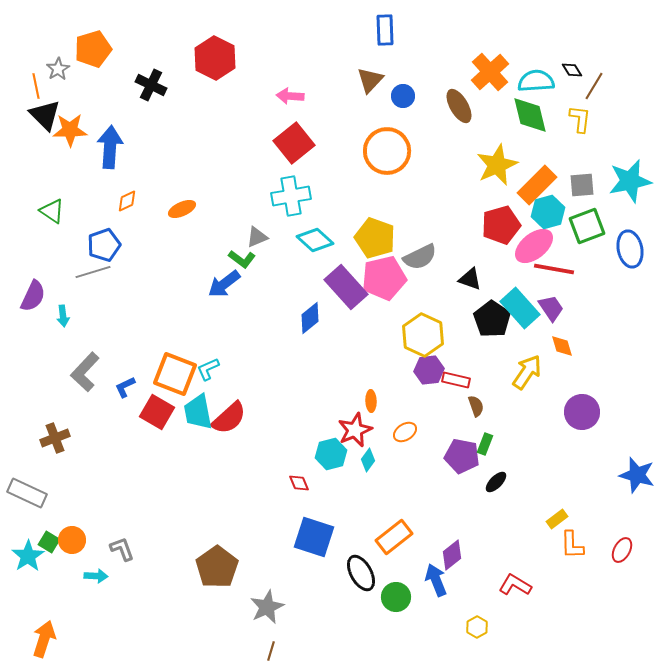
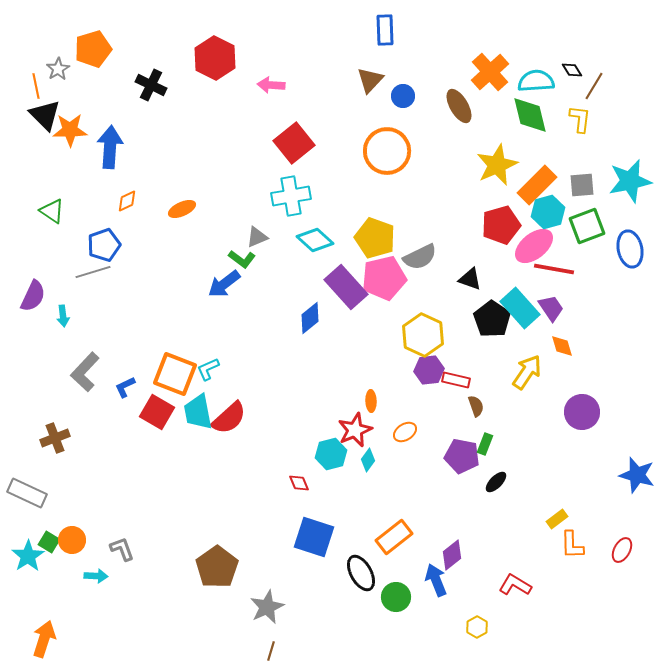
pink arrow at (290, 96): moved 19 px left, 11 px up
